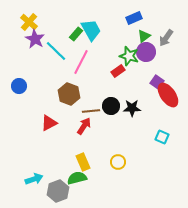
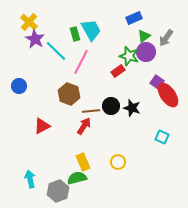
green rectangle: moved 1 px left; rotated 56 degrees counterclockwise
black star: rotated 18 degrees clockwise
red triangle: moved 7 px left, 3 px down
cyan arrow: moved 4 px left; rotated 84 degrees counterclockwise
